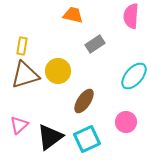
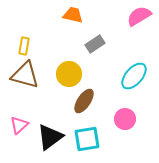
pink semicircle: moved 8 px right; rotated 55 degrees clockwise
yellow rectangle: moved 2 px right
yellow circle: moved 11 px right, 3 px down
brown triangle: rotated 32 degrees clockwise
pink circle: moved 1 px left, 3 px up
cyan square: rotated 16 degrees clockwise
